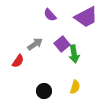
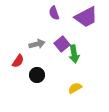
purple semicircle: moved 4 px right, 2 px up; rotated 24 degrees clockwise
gray arrow: moved 2 px right; rotated 21 degrees clockwise
yellow semicircle: moved 1 px down; rotated 136 degrees counterclockwise
black circle: moved 7 px left, 16 px up
